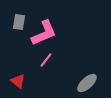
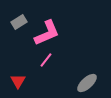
gray rectangle: rotated 49 degrees clockwise
pink L-shape: moved 3 px right
red triangle: rotated 21 degrees clockwise
